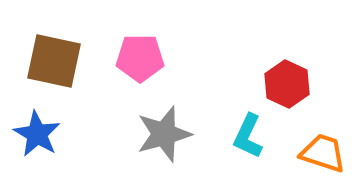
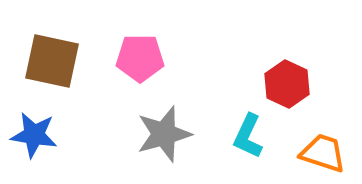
brown square: moved 2 px left
blue star: moved 3 px left, 1 px down; rotated 21 degrees counterclockwise
